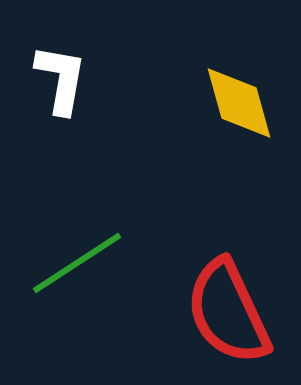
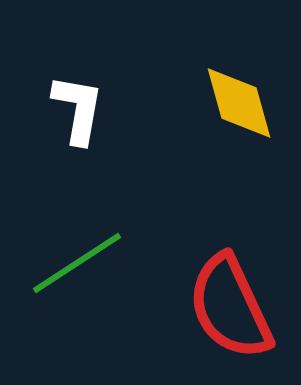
white L-shape: moved 17 px right, 30 px down
red semicircle: moved 2 px right, 5 px up
